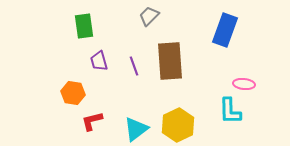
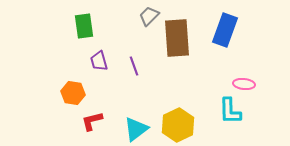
brown rectangle: moved 7 px right, 23 px up
